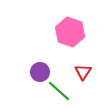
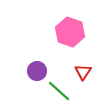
purple circle: moved 3 px left, 1 px up
